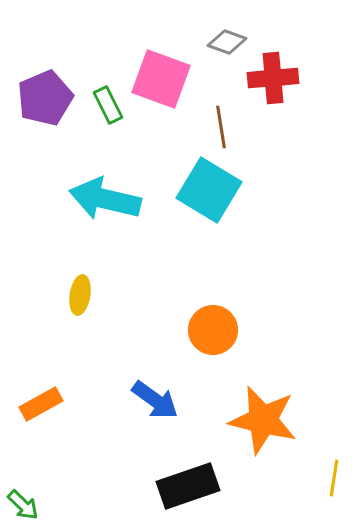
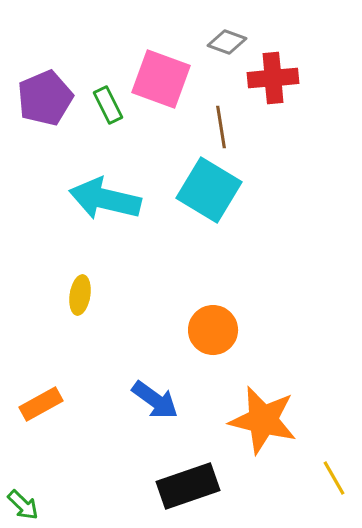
yellow line: rotated 39 degrees counterclockwise
